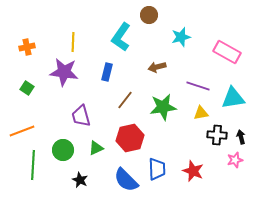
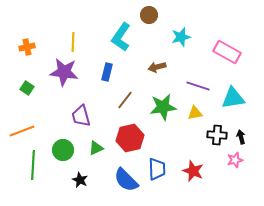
yellow triangle: moved 6 px left
